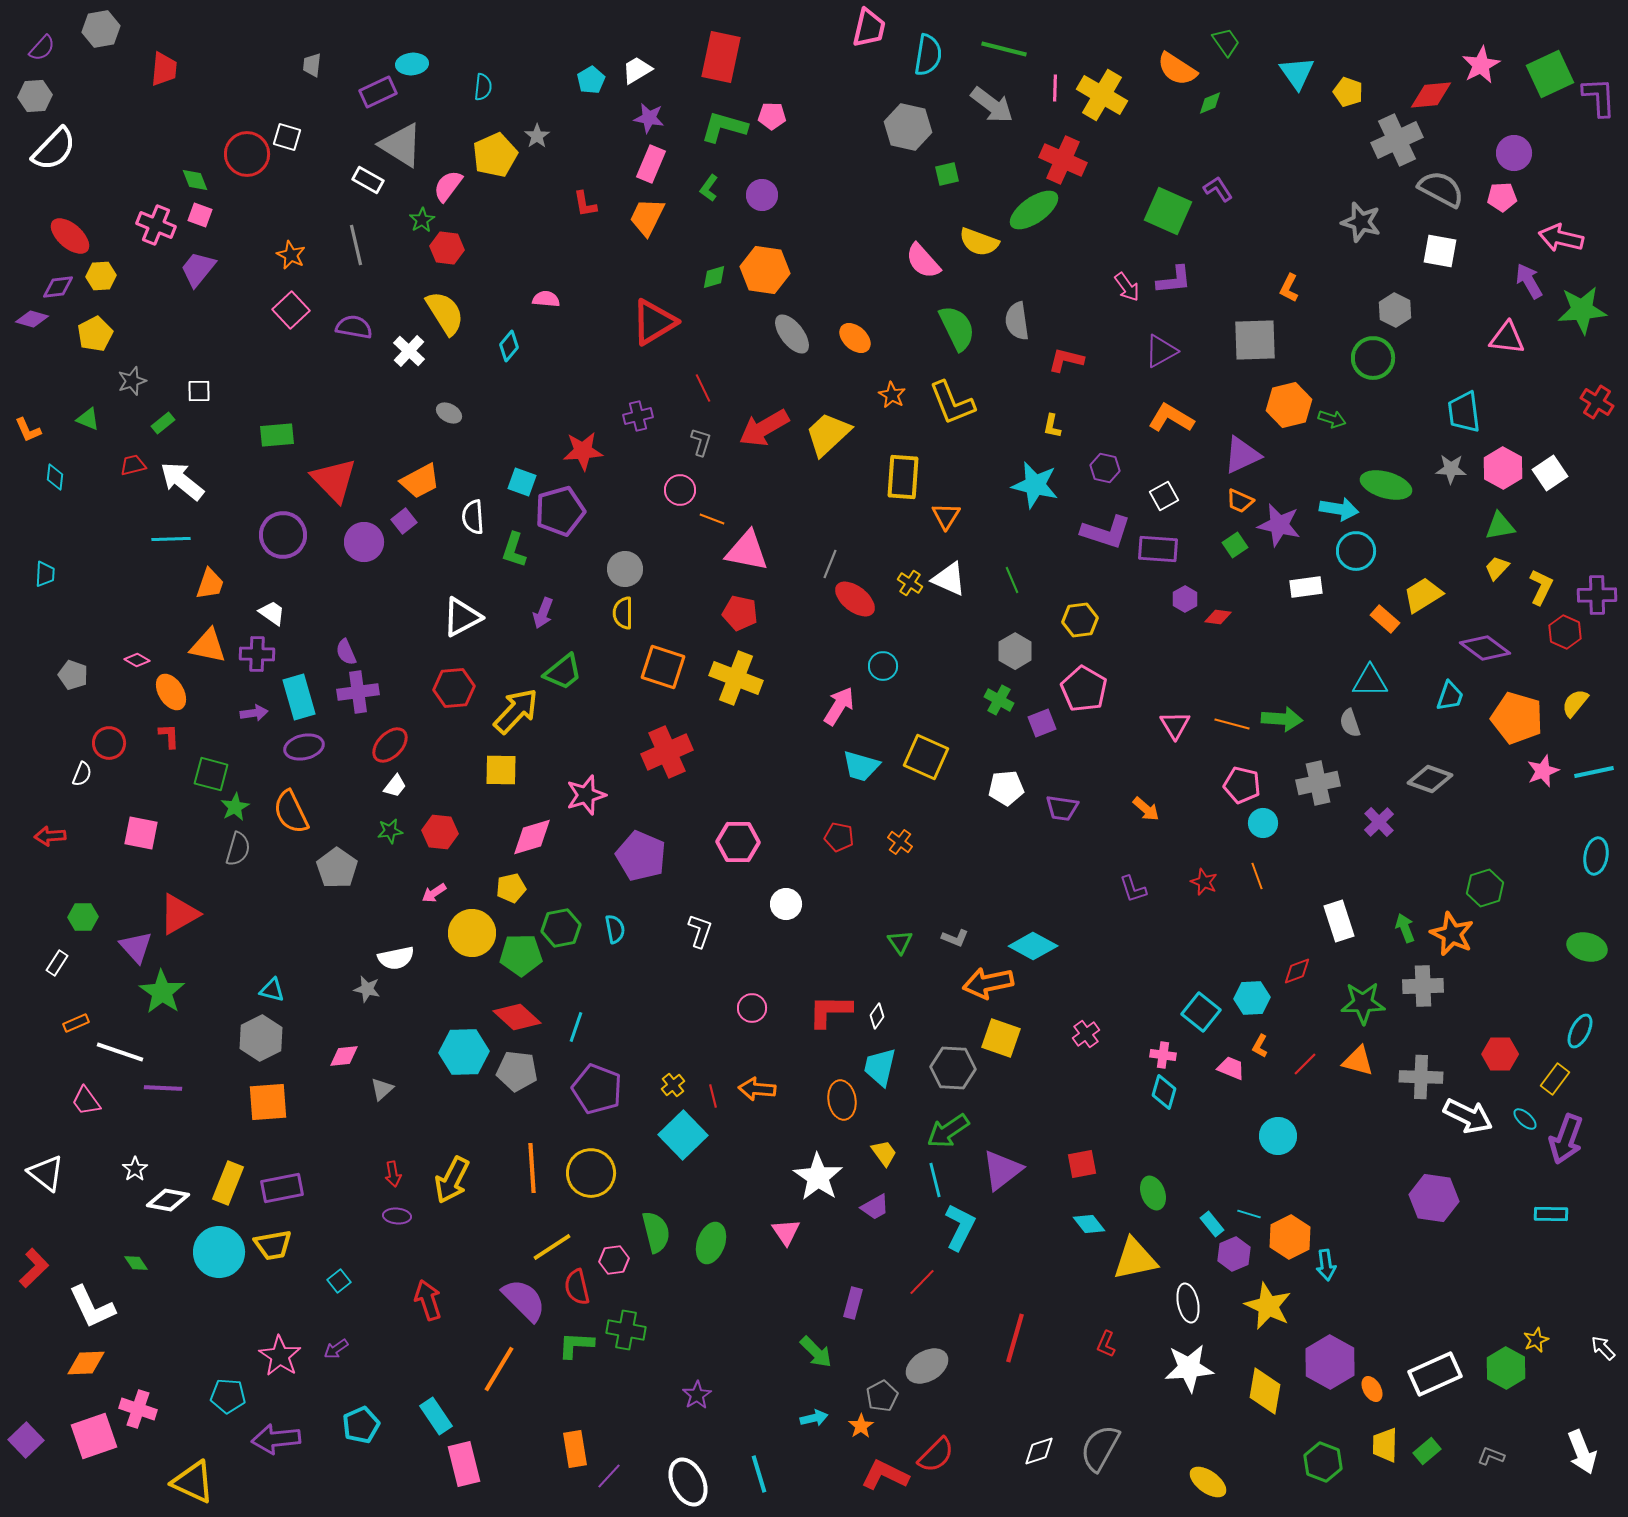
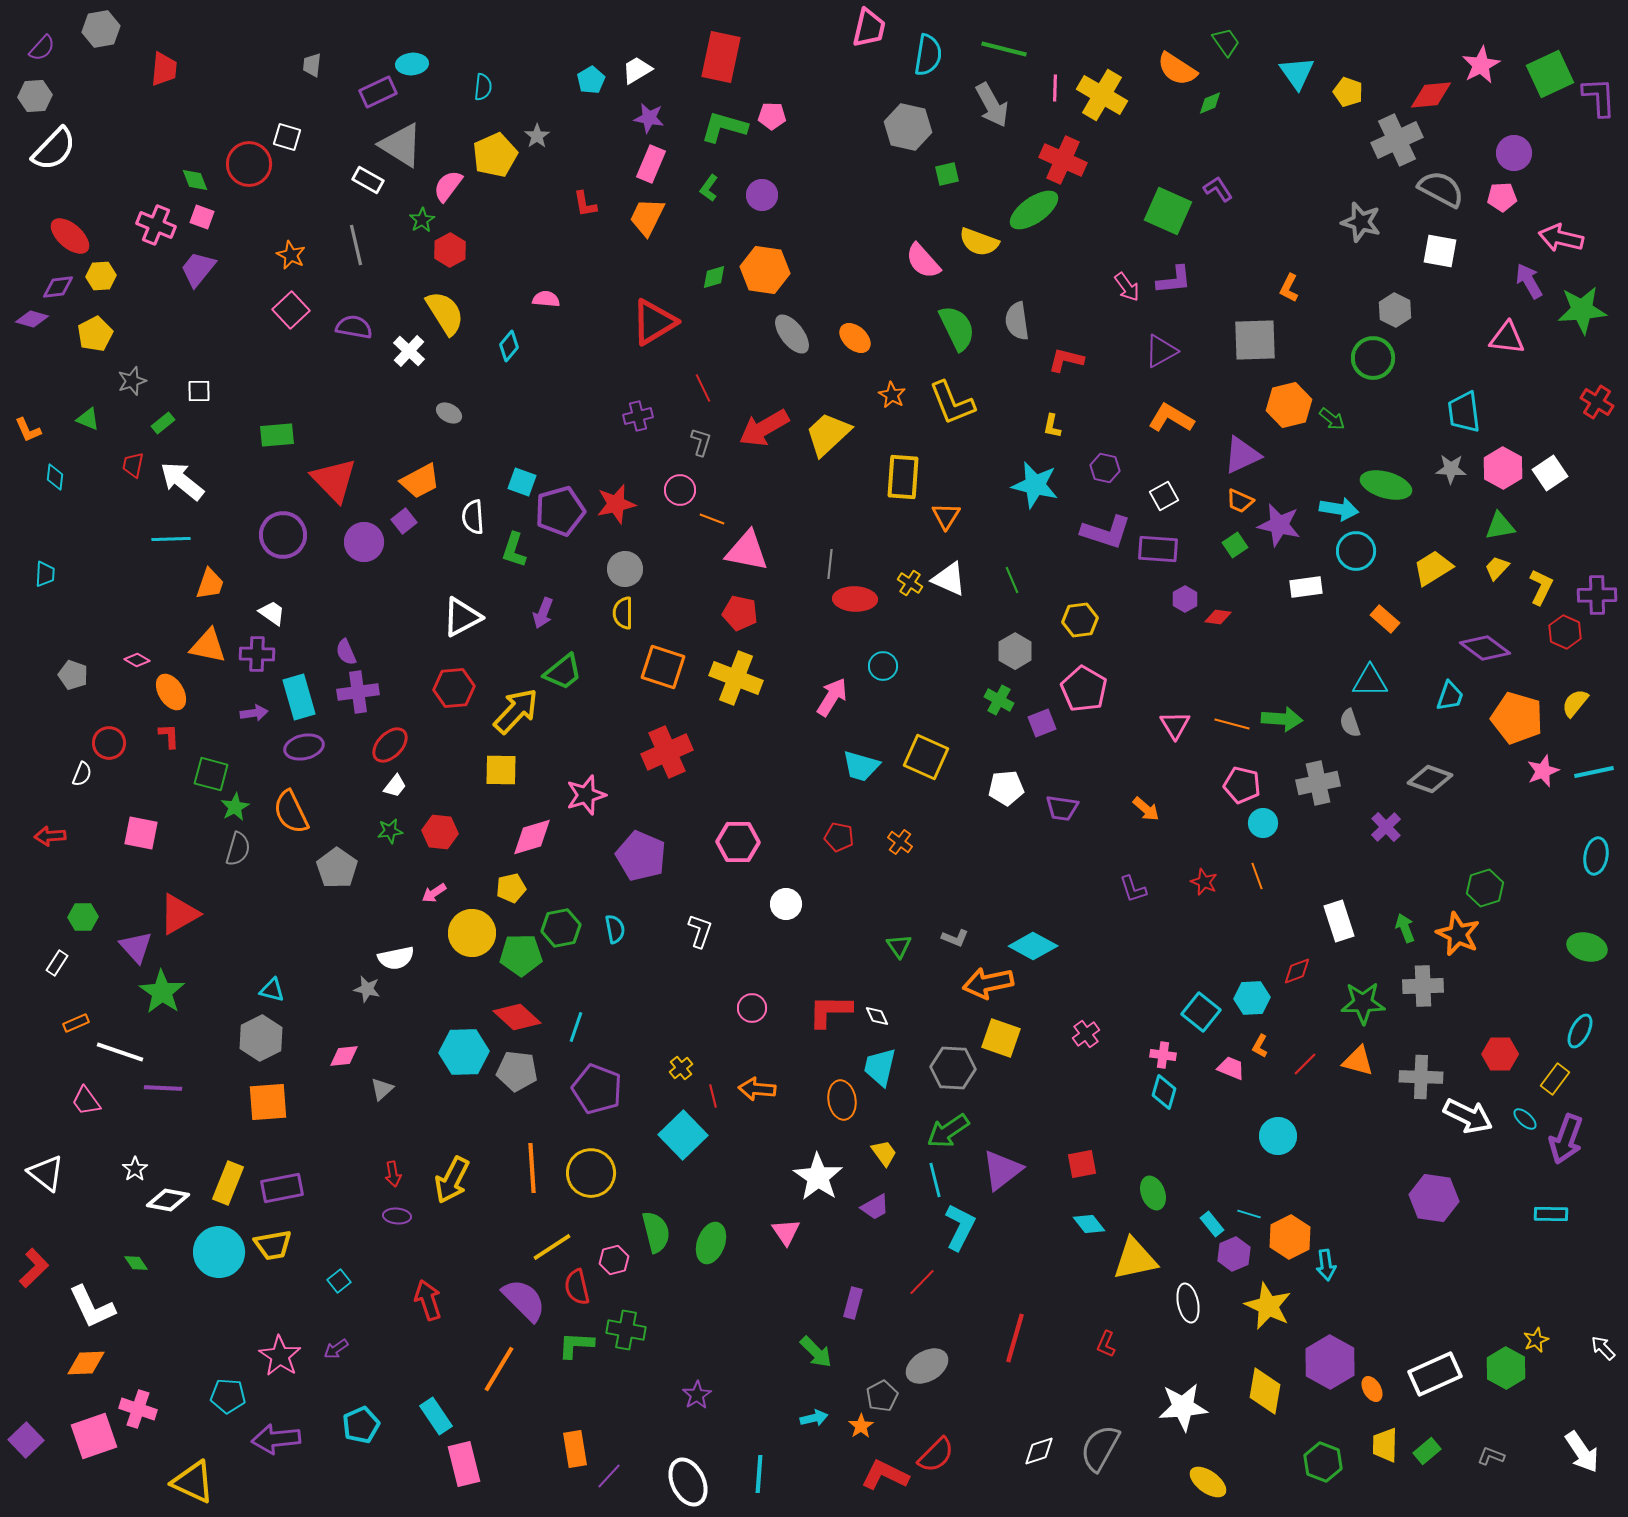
gray arrow at (992, 105): rotated 24 degrees clockwise
red circle at (247, 154): moved 2 px right, 10 px down
pink square at (200, 215): moved 2 px right, 2 px down
red hexagon at (447, 248): moved 3 px right, 2 px down; rotated 24 degrees clockwise
green arrow at (1332, 419): rotated 20 degrees clockwise
red star at (583, 451): moved 33 px right, 53 px down; rotated 9 degrees counterclockwise
red trapezoid at (133, 465): rotated 64 degrees counterclockwise
gray line at (830, 564): rotated 16 degrees counterclockwise
yellow trapezoid at (1423, 595): moved 10 px right, 27 px up
red ellipse at (855, 599): rotated 36 degrees counterclockwise
pink arrow at (839, 706): moved 7 px left, 9 px up
purple cross at (1379, 822): moved 7 px right, 5 px down
orange star at (1452, 934): moved 6 px right
green triangle at (900, 942): moved 1 px left, 4 px down
white diamond at (877, 1016): rotated 60 degrees counterclockwise
yellow cross at (673, 1085): moved 8 px right, 17 px up
pink hexagon at (614, 1260): rotated 8 degrees counterclockwise
white star at (1189, 1368): moved 6 px left, 39 px down
white arrow at (1582, 1452): rotated 12 degrees counterclockwise
cyan line at (759, 1474): rotated 21 degrees clockwise
